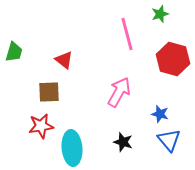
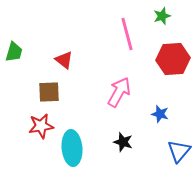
green star: moved 2 px right, 2 px down
red hexagon: rotated 20 degrees counterclockwise
blue triangle: moved 10 px right, 11 px down; rotated 20 degrees clockwise
